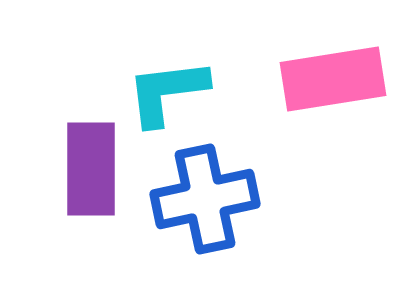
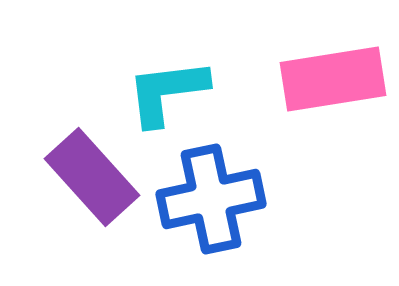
purple rectangle: moved 1 px right, 8 px down; rotated 42 degrees counterclockwise
blue cross: moved 6 px right
